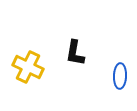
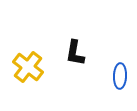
yellow cross: rotated 12 degrees clockwise
